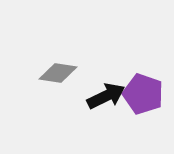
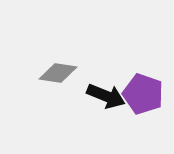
black arrow: rotated 48 degrees clockwise
